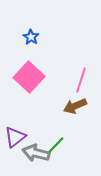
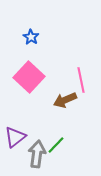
pink line: rotated 30 degrees counterclockwise
brown arrow: moved 10 px left, 6 px up
gray arrow: moved 1 px right, 1 px down; rotated 84 degrees clockwise
